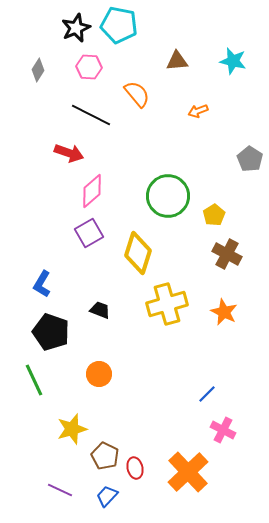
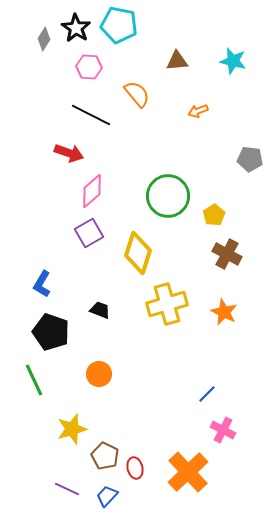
black star: rotated 16 degrees counterclockwise
gray diamond: moved 6 px right, 31 px up
gray pentagon: rotated 25 degrees counterclockwise
purple line: moved 7 px right, 1 px up
